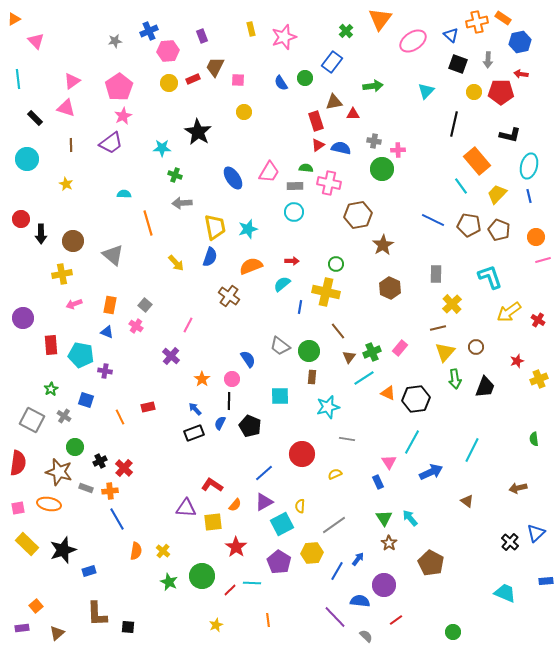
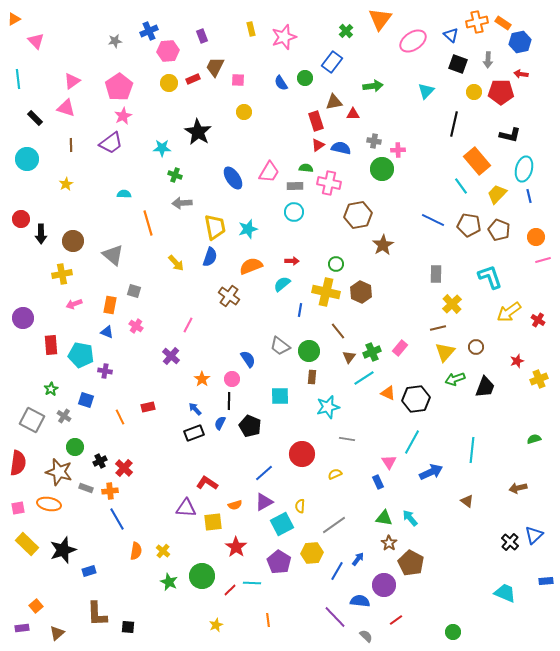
orange rectangle at (503, 18): moved 5 px down
cyan ellipse at (529, 166): moved 5 px left, 3 px down
yellow star at (66, 184): rotated 16 degrees clockwise
brown hexagon at (390, 288): moved 29 px left, 4 px down
gray square at (145, 305): moved 11 px left, 14 px up; rotated 24 degrees counterclockwise
blue line at (300, 307): moved 3 px down
green arrow at (455, 379): rotated 78 degrees clockwise
green semicircle at (534, 439): rotated 80 degrees clockwise
cyan line at (472, 450): rotated 20 degrees counterclockwise
red L-shape at (212, 485): moved 5 px left, 2 px up
orange semicircle at (235, 505): rotated 32 degrees clockwise
green triangle at (384, 518): rotated 48 degrees counterclockwise
blue triangle at (536, 533): moved 2 px left, 2 px down
brown pentagon at (431, 563): moved 20 px left
